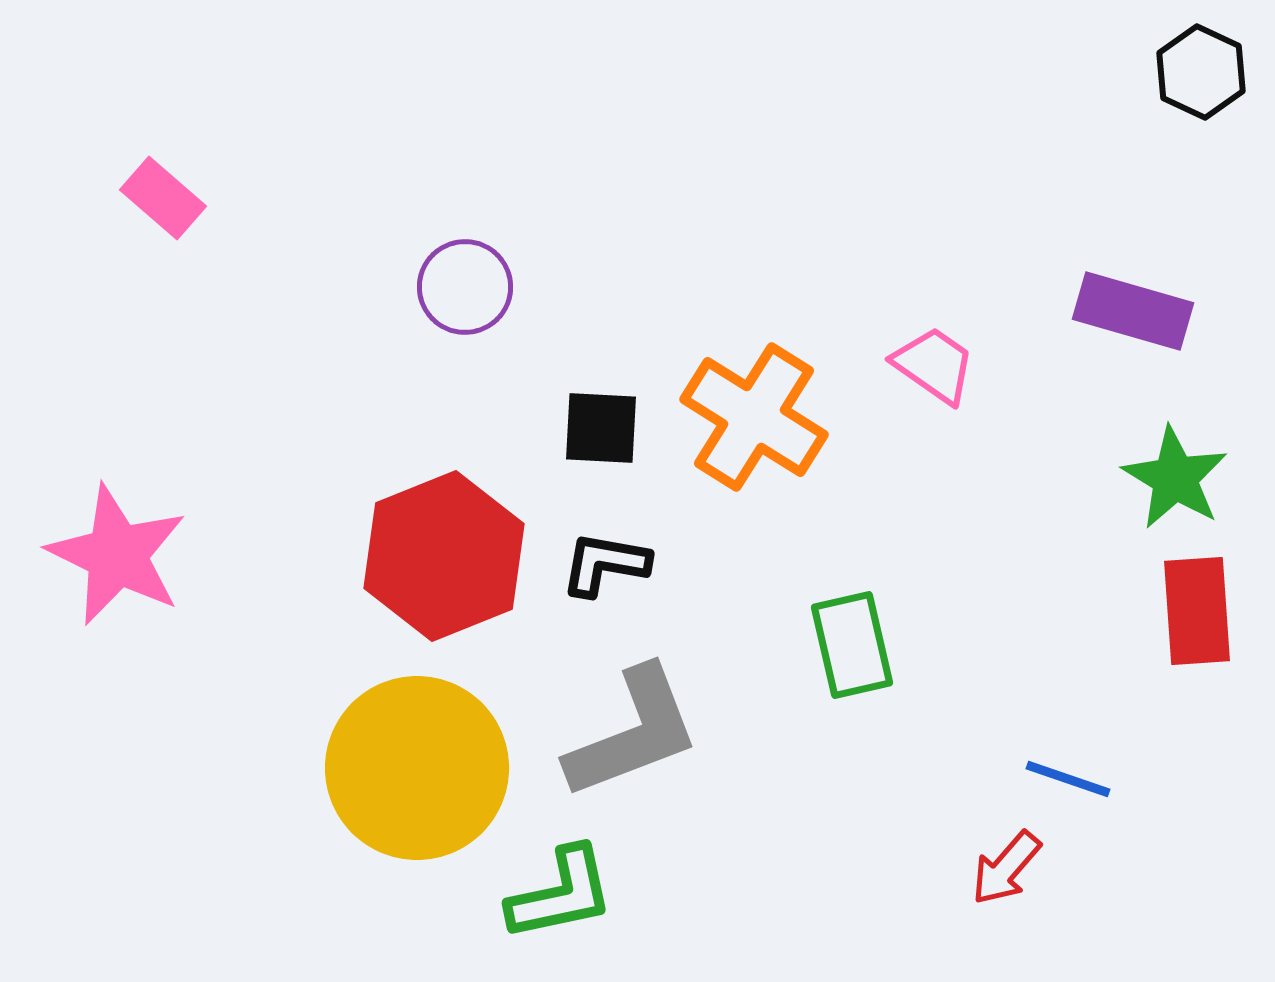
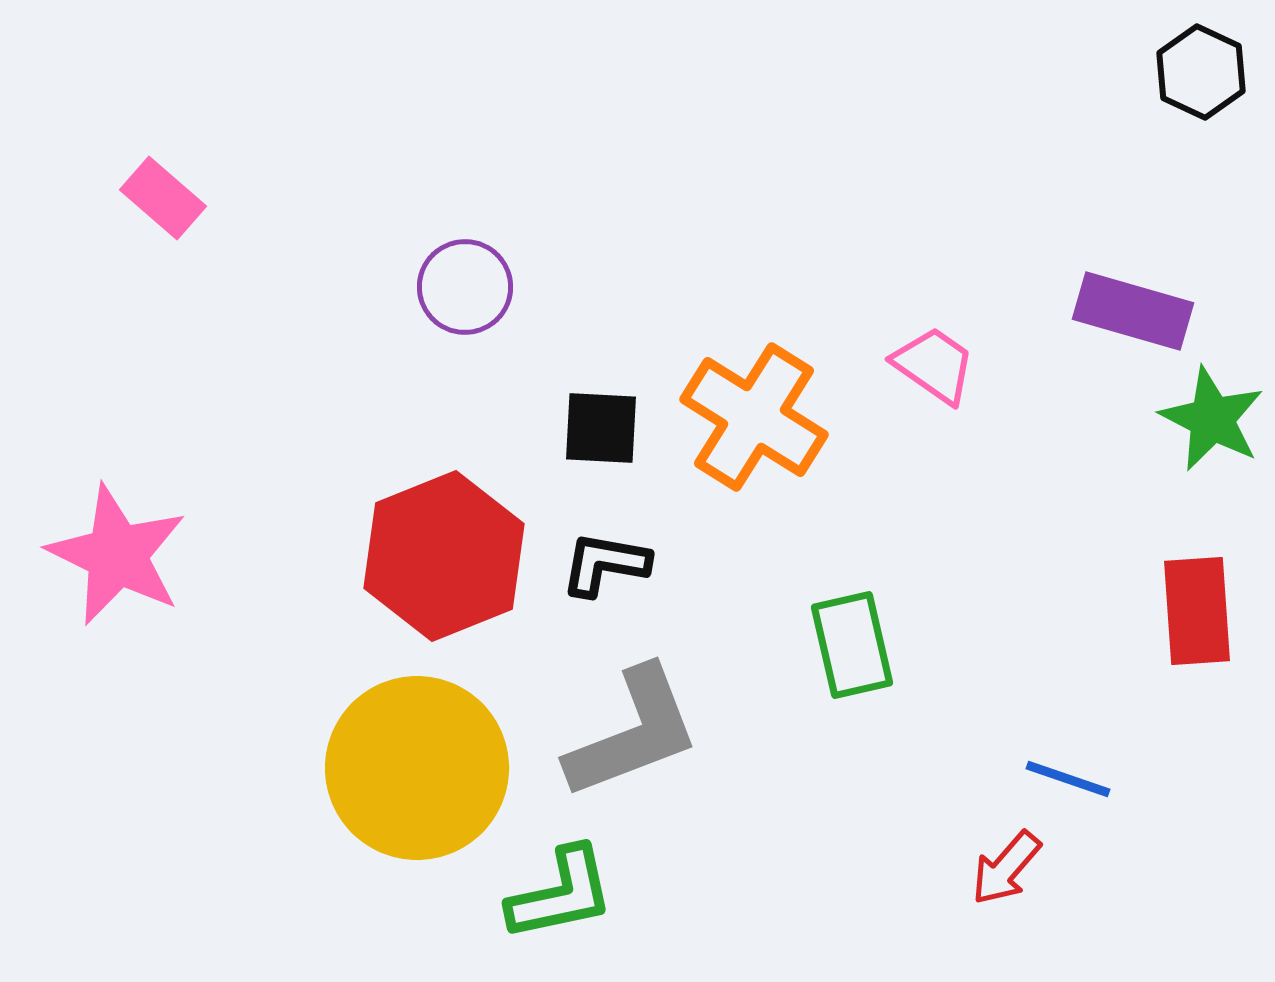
green star: moved 37 px right, 59 px up; rotated 4 degrees counterclockwise
